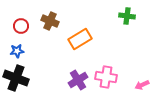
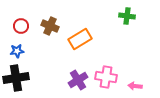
brown cross: moved 5 px down
black cross: rotated 30 degrees counterclockwise
pink arrow: moved 7 px left, 1 px down; rotated 32 degrees clockwise
